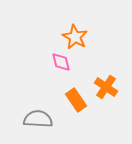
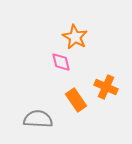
orange cross: rotated 10 degrees counterclockwise
